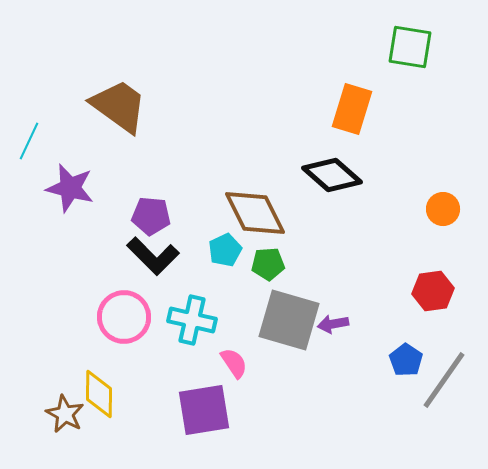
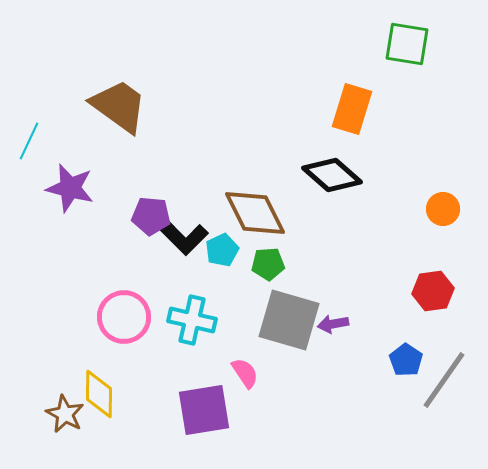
green square: moved 3 px left, 3 px up
cyan pentagon: moved 3 px left
black L-shape: moved 29 px right, 20 px up
pink semicircle: moved 11 px right, 10 px down
